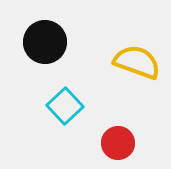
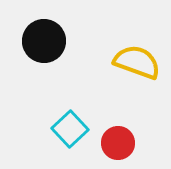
black circle: moved 1 px left, 1 px up
cyan square: moved 5 px right, 23 px down
